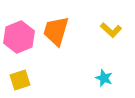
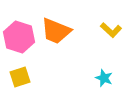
orange trapezoid: rotated 84 degrees counterclockwise
pink hexagon: rotated 20 degrees counterclockwise
yellow square: moved 3 px up
